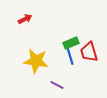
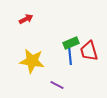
red arrow: moved 1 px right
red trapezoid: moved 1 px up
blue line: rotated 12 degrees clockwise
yellow star: moved 4 px left
